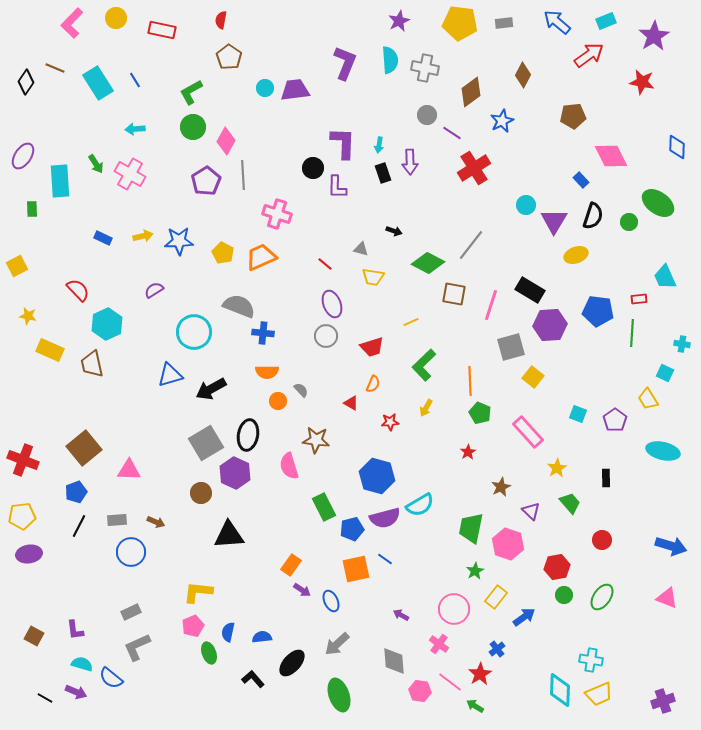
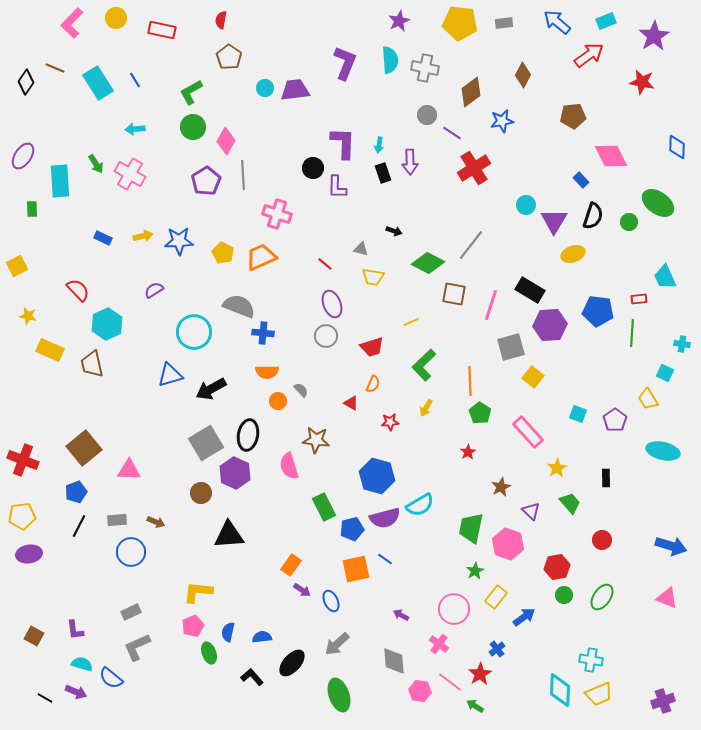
blue star at (502, 121): rotated 15 degrees clockwise
yellow ellipse at (576, 255): moved 3 px left, 1 px up
green pentagon at (480, 413): rotated 10 degrees clockwise
black L-shape at (253, 679): moved 1 px left, 2 px up
